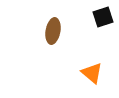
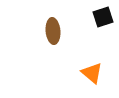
brown ellipse: rotated 15 degrees counterclockwise
